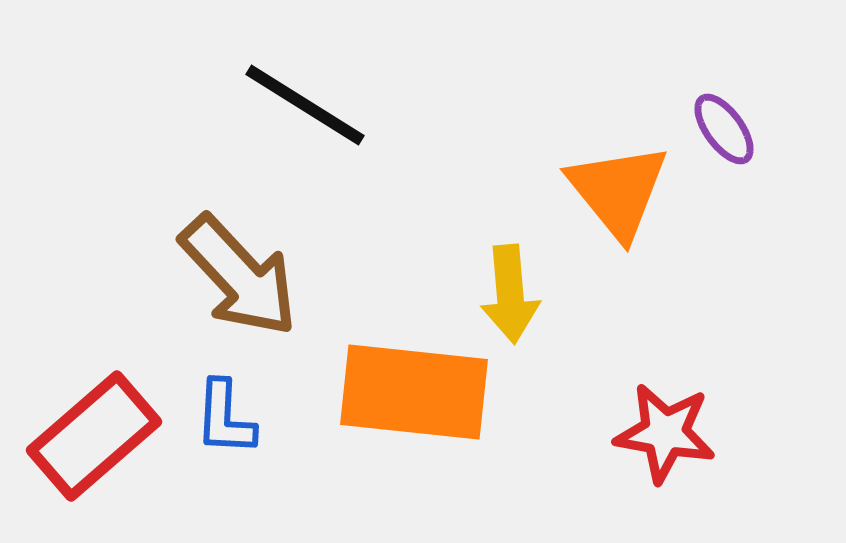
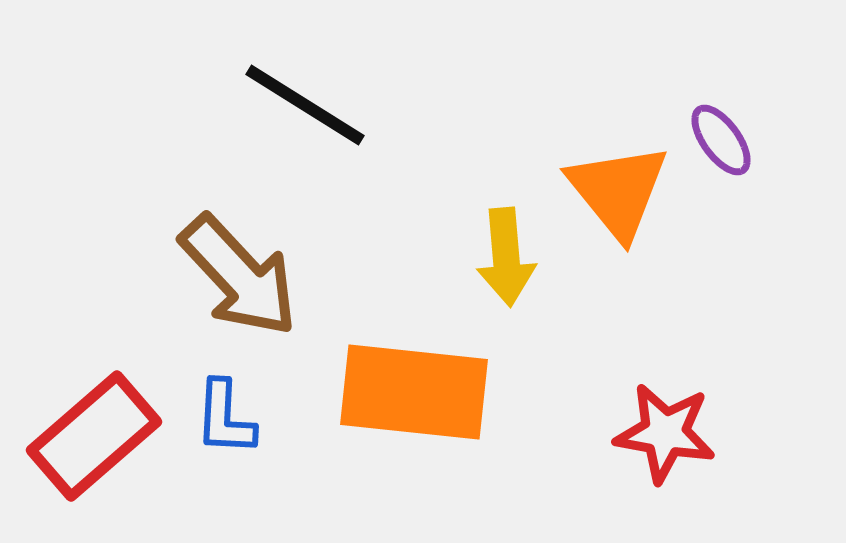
purple ellipse: moved 3 px left, 11 px down
yellow arrow: moved 4 px left, 37 px up
